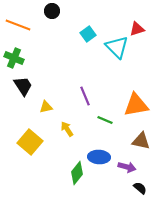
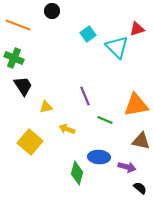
yellow arrow: rotated 35 degrees counterclockwise
green diamond: rotated 25 degrees counterclockwise
